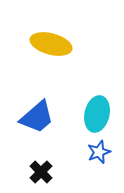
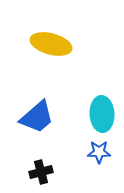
cyan ellipse: moved 5 px right; rotated 16 degrees counterclockwise
blue star: rotated 20 degrees clockwise
black cross: rotated 30 degrees clockwise
